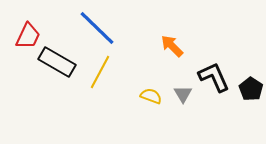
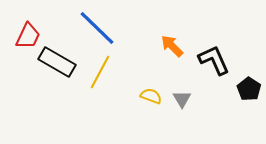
black L-shape: moved 17 px up
black pentagon: moved 2 px left
gray triangle: moved 1 px left, 5 px down
